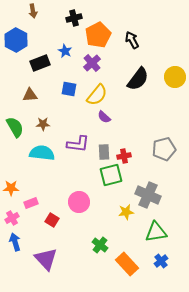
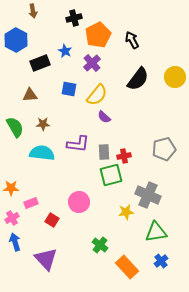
orange rectangle: moved 3 px down
